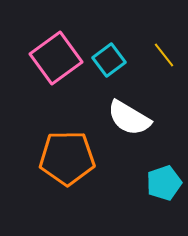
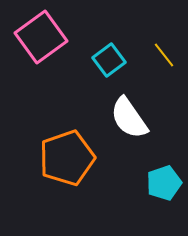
pink square: moved 15 px left, 21 px up
white semicircle: rotated 24 degrees clockwise
orange pentagon: rotated 18 degrees counterclockwise
